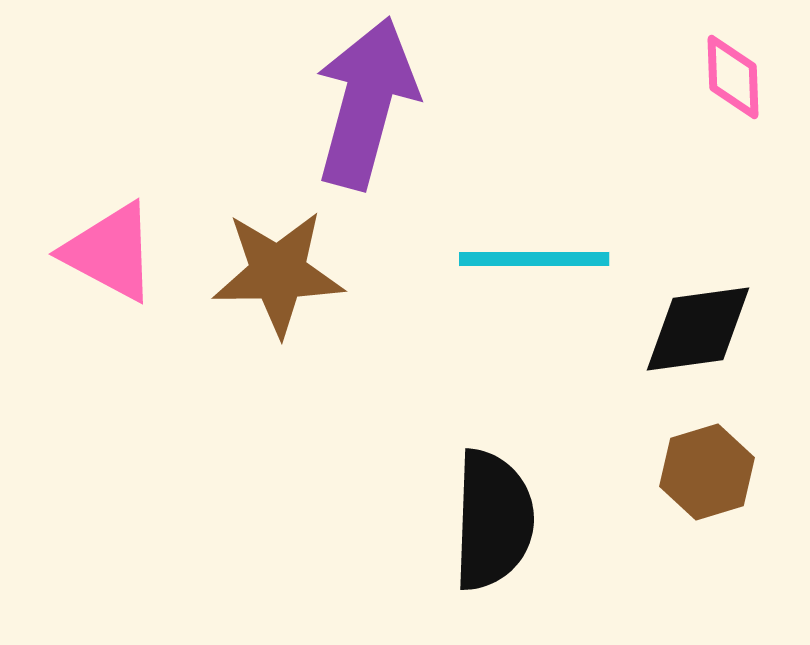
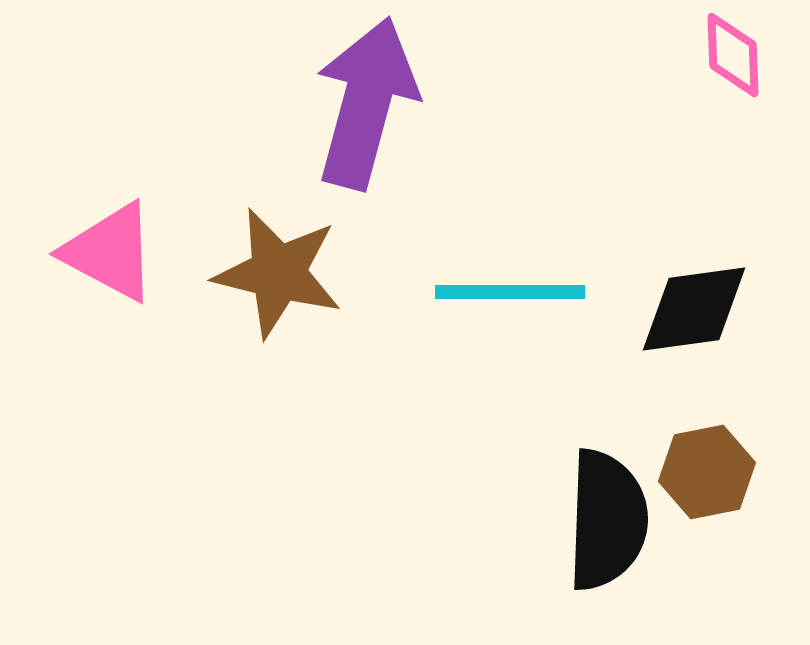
pink diamond: moved 22 px up
cyan line: moved 24 px left, 33 px down
brown star: rotated 15 degrees clockwise
black diamond: moved 4 px left, 20 px up
brown hexagon: rotated 6 degrees clockwise
black semicircle: moved 114 px right
